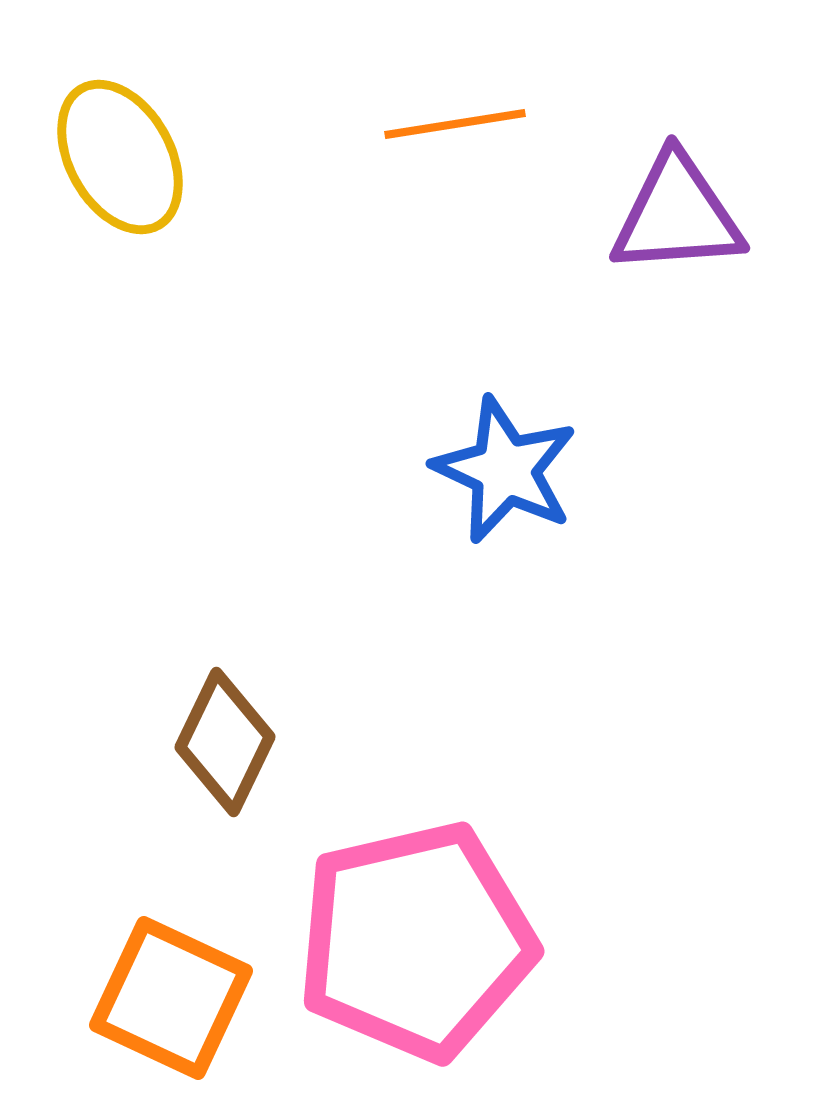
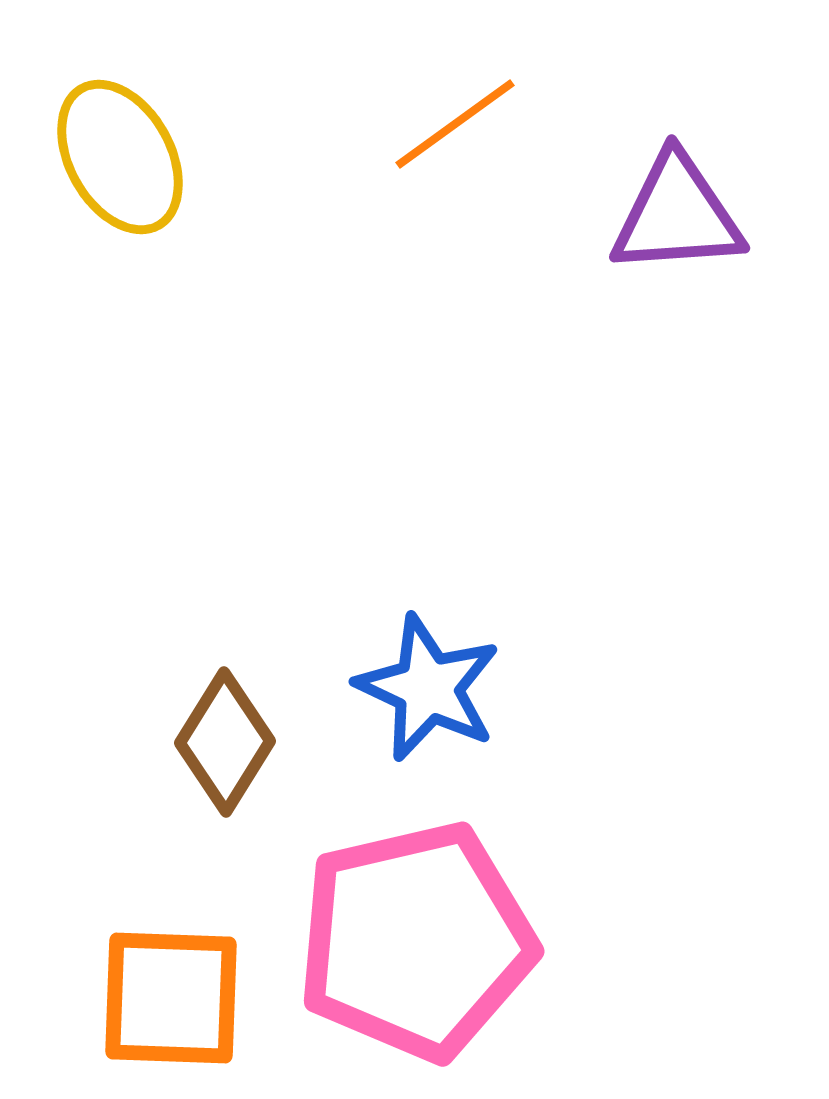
orange line: rotated 27 degrees counterclockwise
blue star: moved 77 px left, 218 px down
brown diamond: rotated 6 degrees clockwise
orange square: rotated 23 degrees counterclockwise
